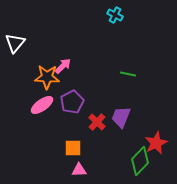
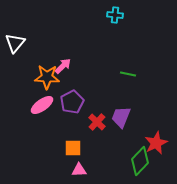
cyan cross: rotated 21 degrees counterclockwise
